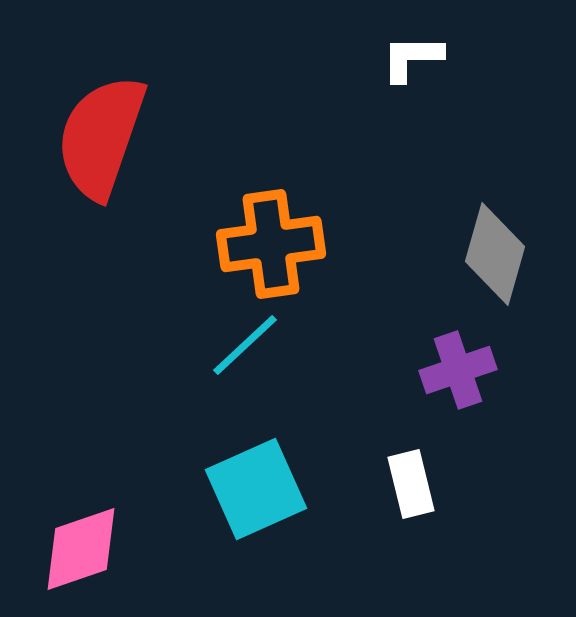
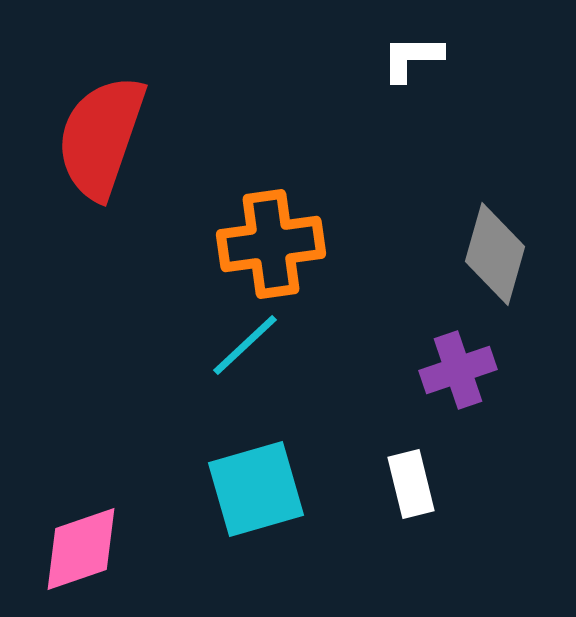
cyan square: rotated 8 degrees clockwise
